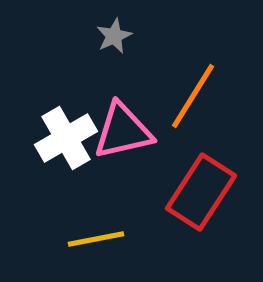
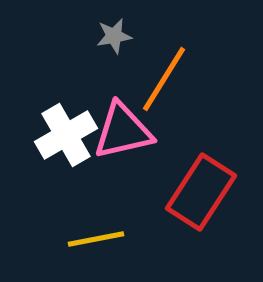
gray star: rotated 15 degrees clockwise
orange line: moved 29 px left, 17 px up
white cross: moved 3 px up
